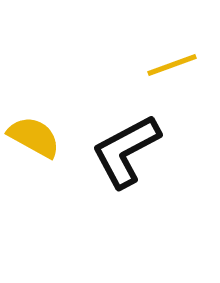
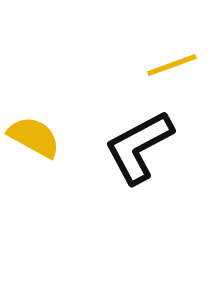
black L-shape: moved 13 px right, 4 px up
